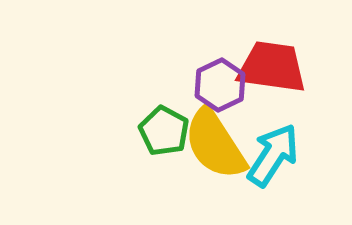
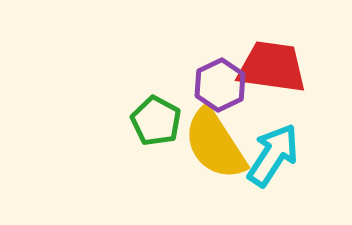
green pentagon: moved 8 px left, 10 px up
